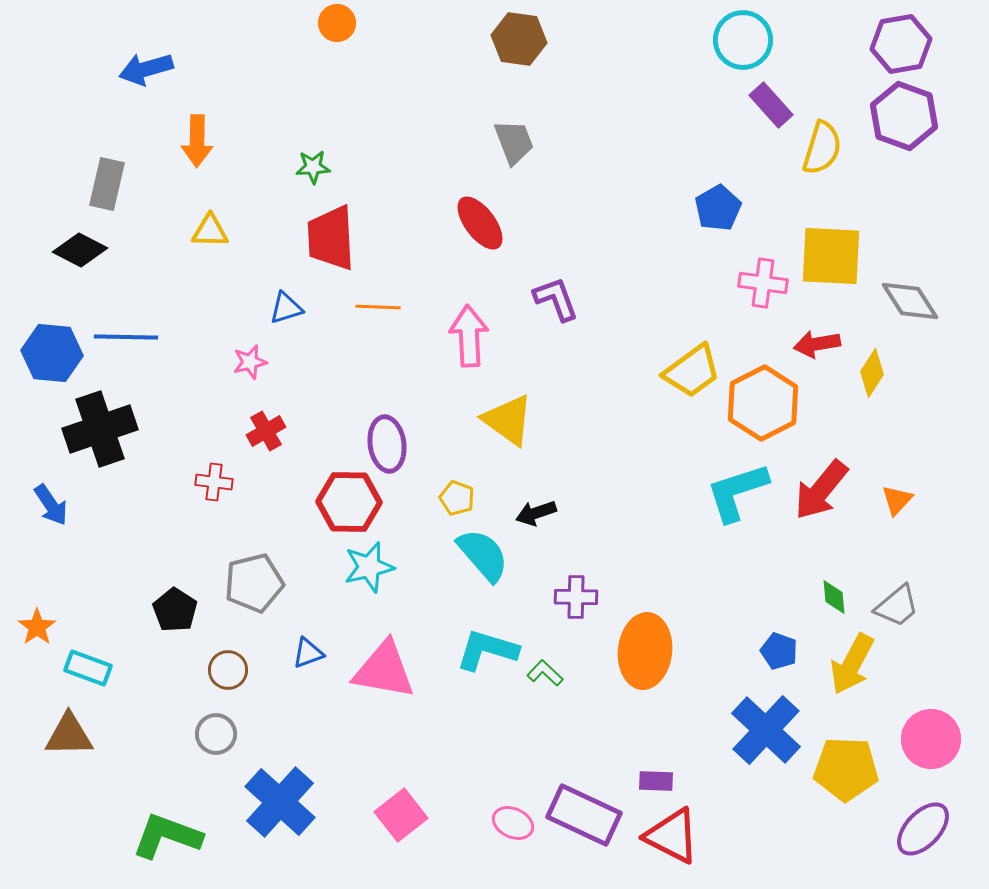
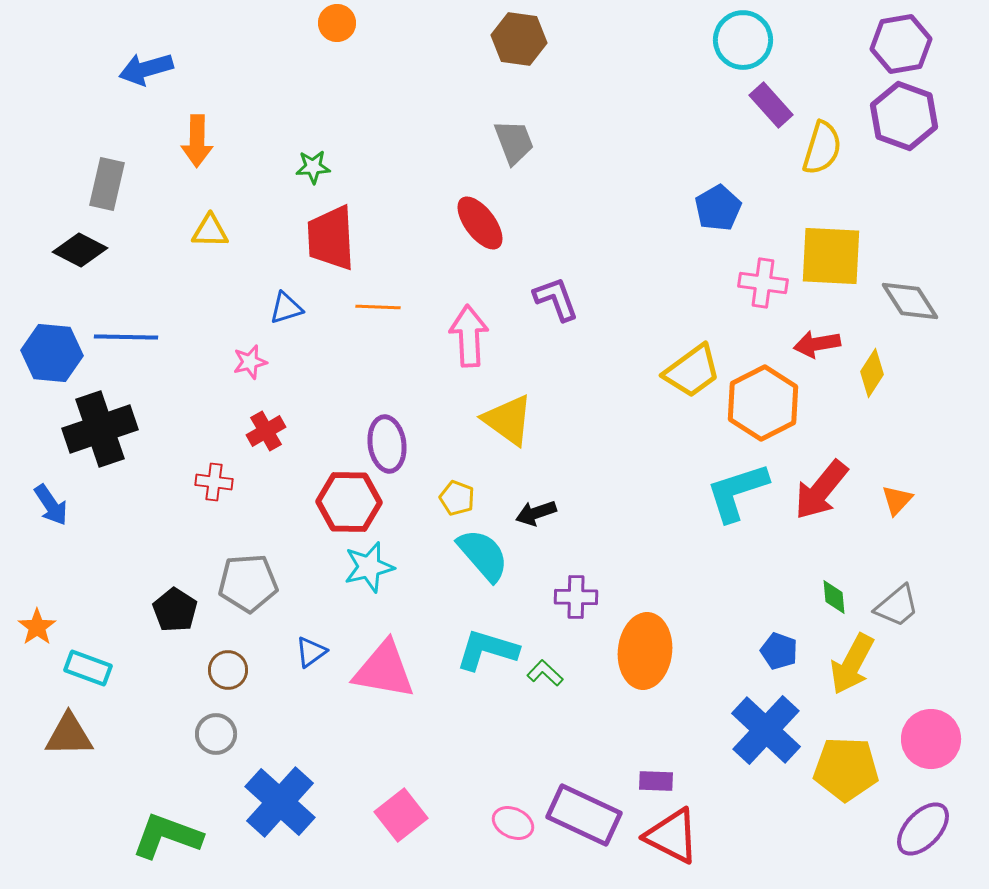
gray pentagon at (254, 583): moved 6 px left; rotated 10 degrees clockwise
blue triangle at (308, 653): moved 3 px right, 1 px up; rotated 16 degrees counterclockwise
